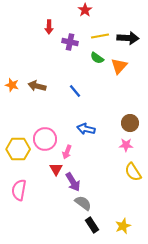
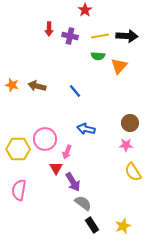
red arrow: moved 2 px down
black arrow: moved 1 px left, 2 px up
purple cross: moved 6 px up
green semicircle: moved 1 px right, 2 px up; rotated 32 degrees counterclockwise
red triangle: moved 1 px up
